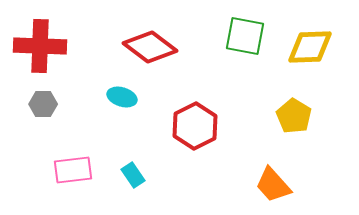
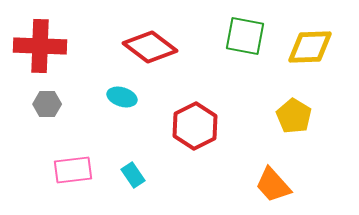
gray hexagon: moved 4 px right
